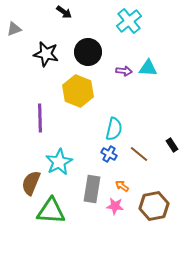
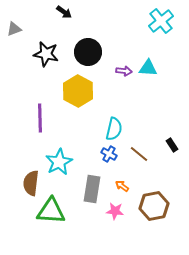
cyan cross: moved 32 px right
yellow hexagon: rotated 8 degrees clockwise
brown semicircle: rotated 15 degrees counterclockwise
pink star: moved 5 px down
